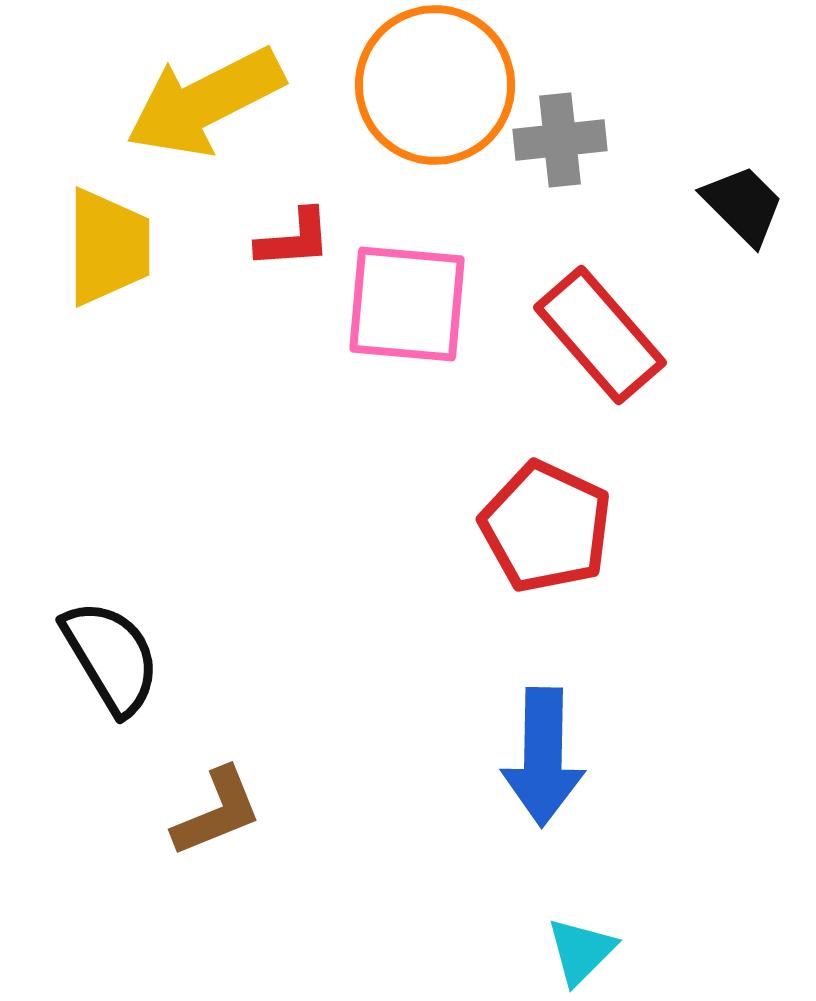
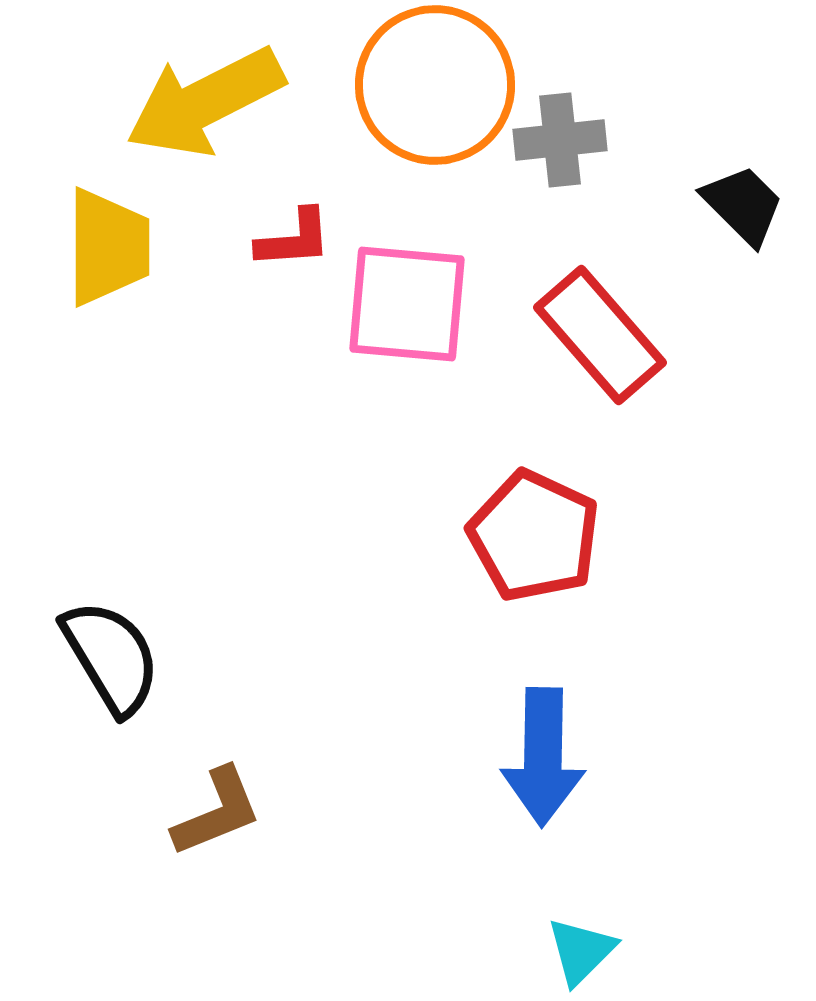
red pentagon: moved 12 px left, 9 px down
